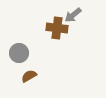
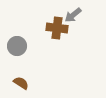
gray circle: moved 2 px left, 7 px up
brown semicircle: moved 8 px left, 7 px down; rotated 63 degrees clockwise
